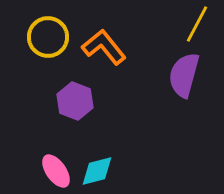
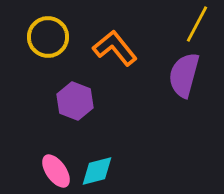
orange L-shape: moved 11 px right, 1 px down
